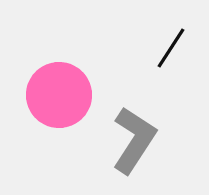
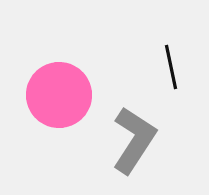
black line: moved 19 px down; rotated 45 degrees counterclockwise
